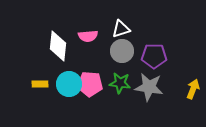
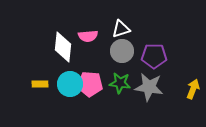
white diamond: moved 5 px right, 1 px down
cyan circle: moved 1 px right
